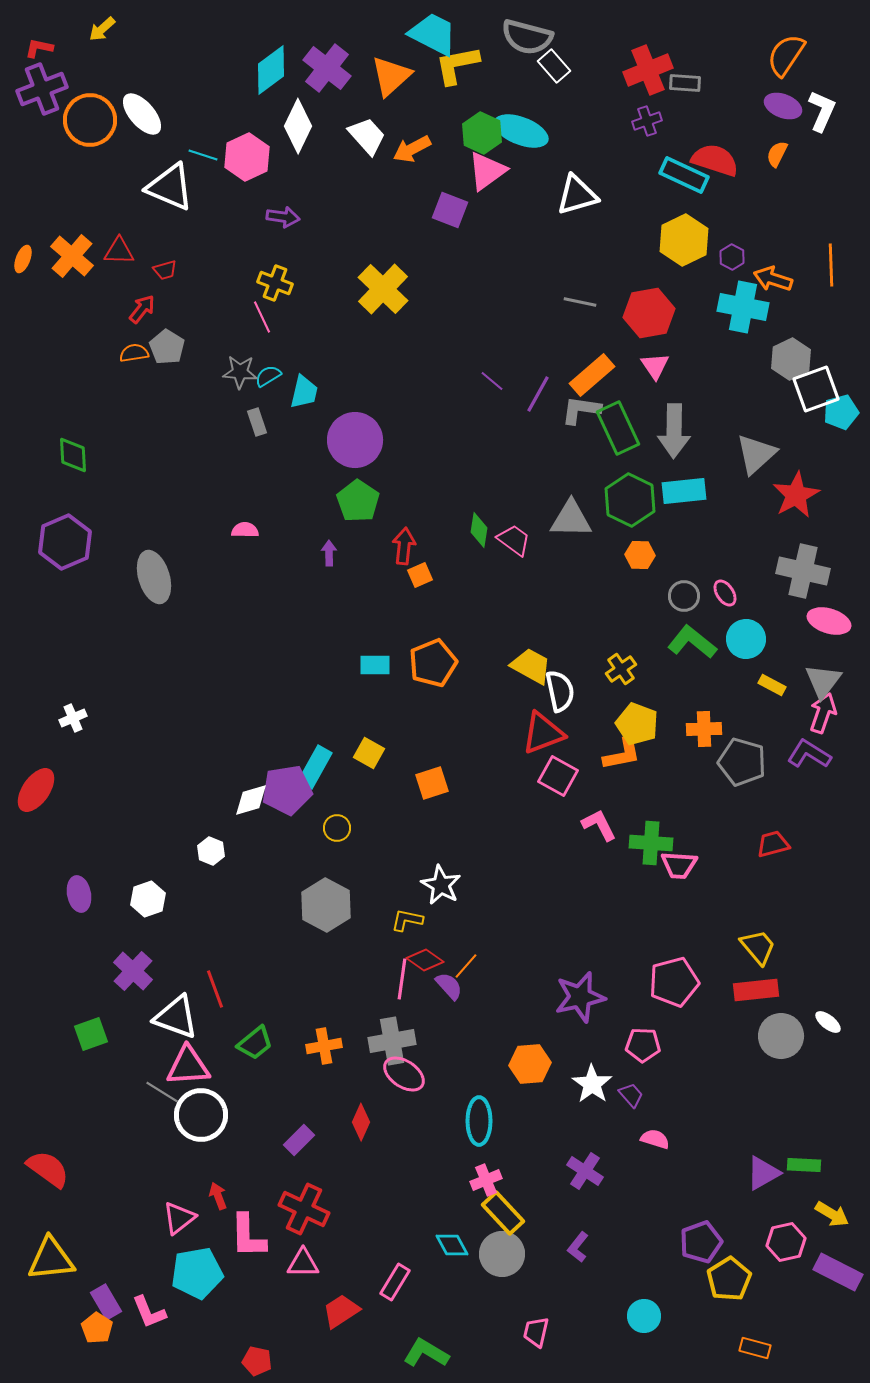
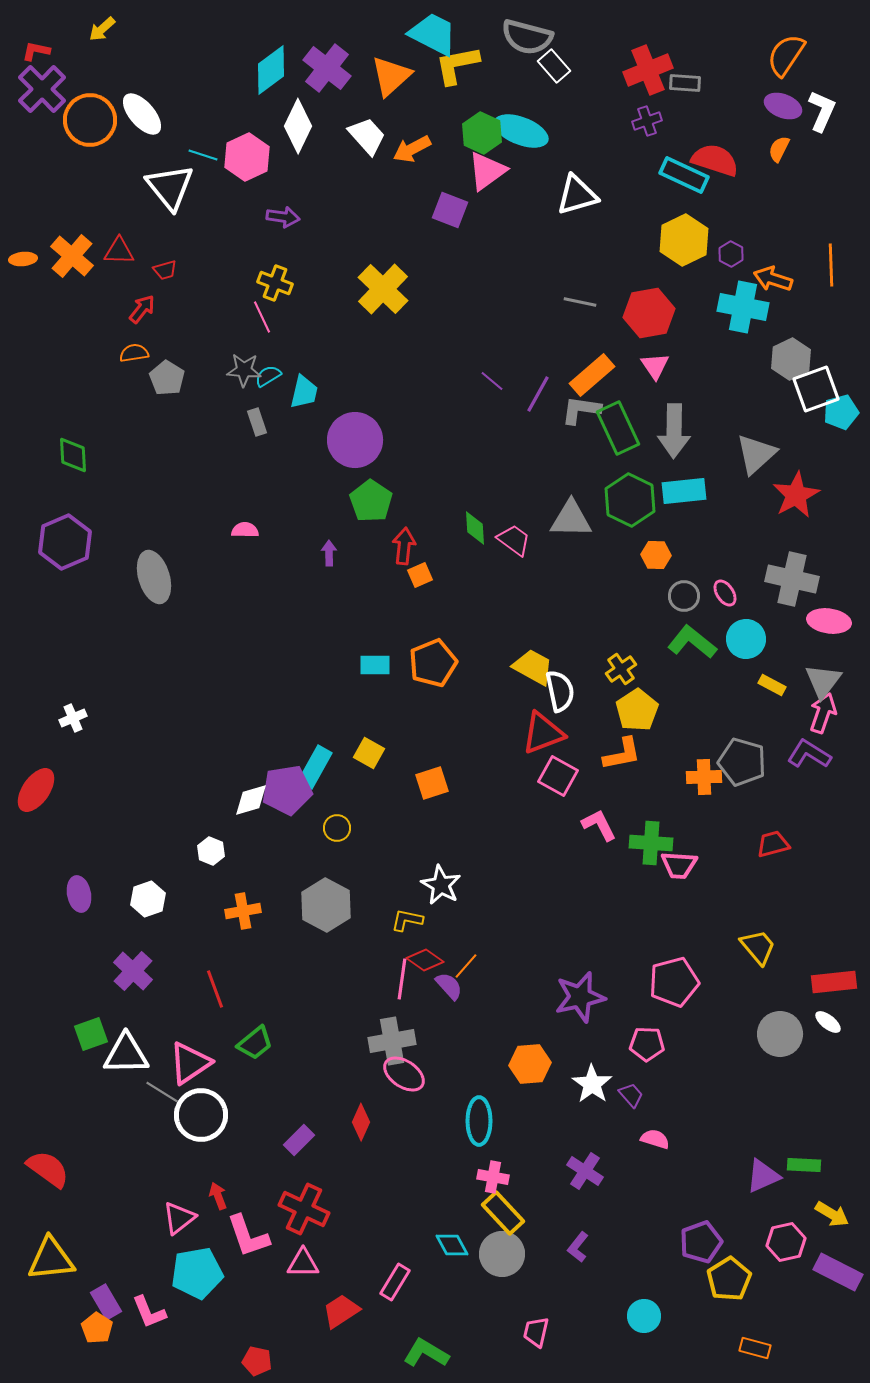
red L-shape at (39, 48): moved 3 px left, 3 px down
purple cross at (42, 89): rotated 24 degrees counterclockwise
orange semicircle at (777, 154): moved 2 px right, 5 px up
white triangle at (170, 187): rotated 28 degrees clockwise
purple hexagon at (732, 257): moved 1 px left, 3 px up
orange ellipse at (23, 259): rotated 64 degrees clockwise
gray pentagon at (167, 347): moved 31 px down
gray star at (240, 372): moved 4 px right, 2 px up
green pentagon at (358, 501): moved 13 px right
green diamond at (479, 530): moved 4 px left, 2 px up; rotated 12 degrees counterclockwise
orange hexagon at (640, 555): moved 16 px right
gray cross at (803, 571): moved 11 px left, 8 px down
pink ellipse at (829, 621): rotated 9 degrees counterclockwise
yellow trapezoid at (531, 666): moved 2 px right, 1 px down
yellow pentagon at (637, 724): moved 14 px up; rotated 18 degrees clockwise
orange cross at (704, 729): moved 48 px down
red rectangle at (756, 990): moved 78 px right, 8 px up
white triangle at (176, 1017): moved 50 px left, 37 px down; rotated 21 degrees counterclockwise
gray circle at (781, 1036): moved 1 px left, 2 px up
pink pentagon at (643, 1045): moved 4 px right, 1 px up
orange cross at (324, 1046): moved 81 px left, 135 px up
pink triangle at (188, 1066): moved 2 px right, 3 px up; rotated 30 degrees counterclockwise
purple triangle at (763, 1173): moved 3 px down; rotated 6 degrees clockwise
pink cross at (486, 1180): moved 7 px right, 3 px up; rotated 32 degrees clockwise
pink L-shape at (248, 1236): rotated 18 degrees counterclockwise
